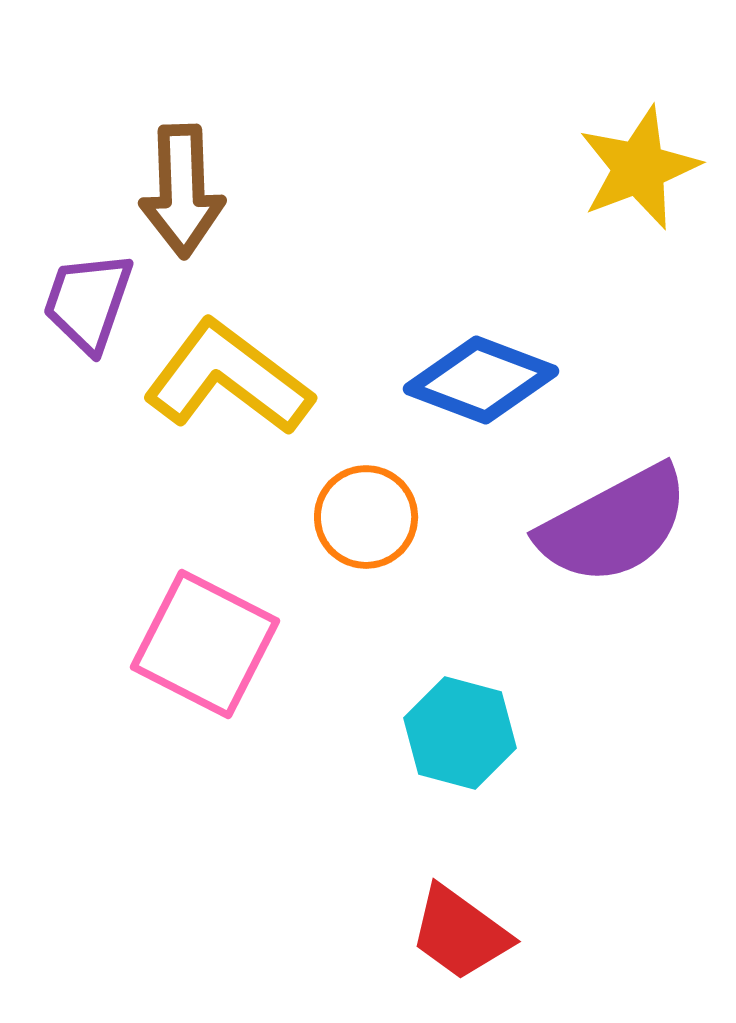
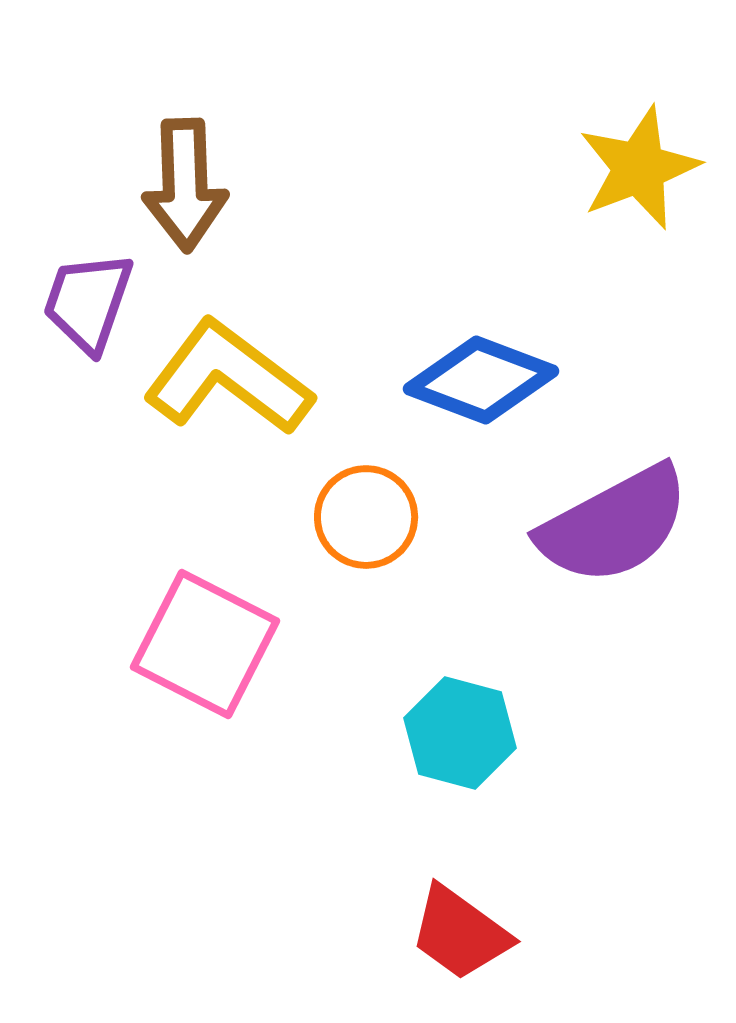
brown arrow: moved 3 px right, 6 px up
